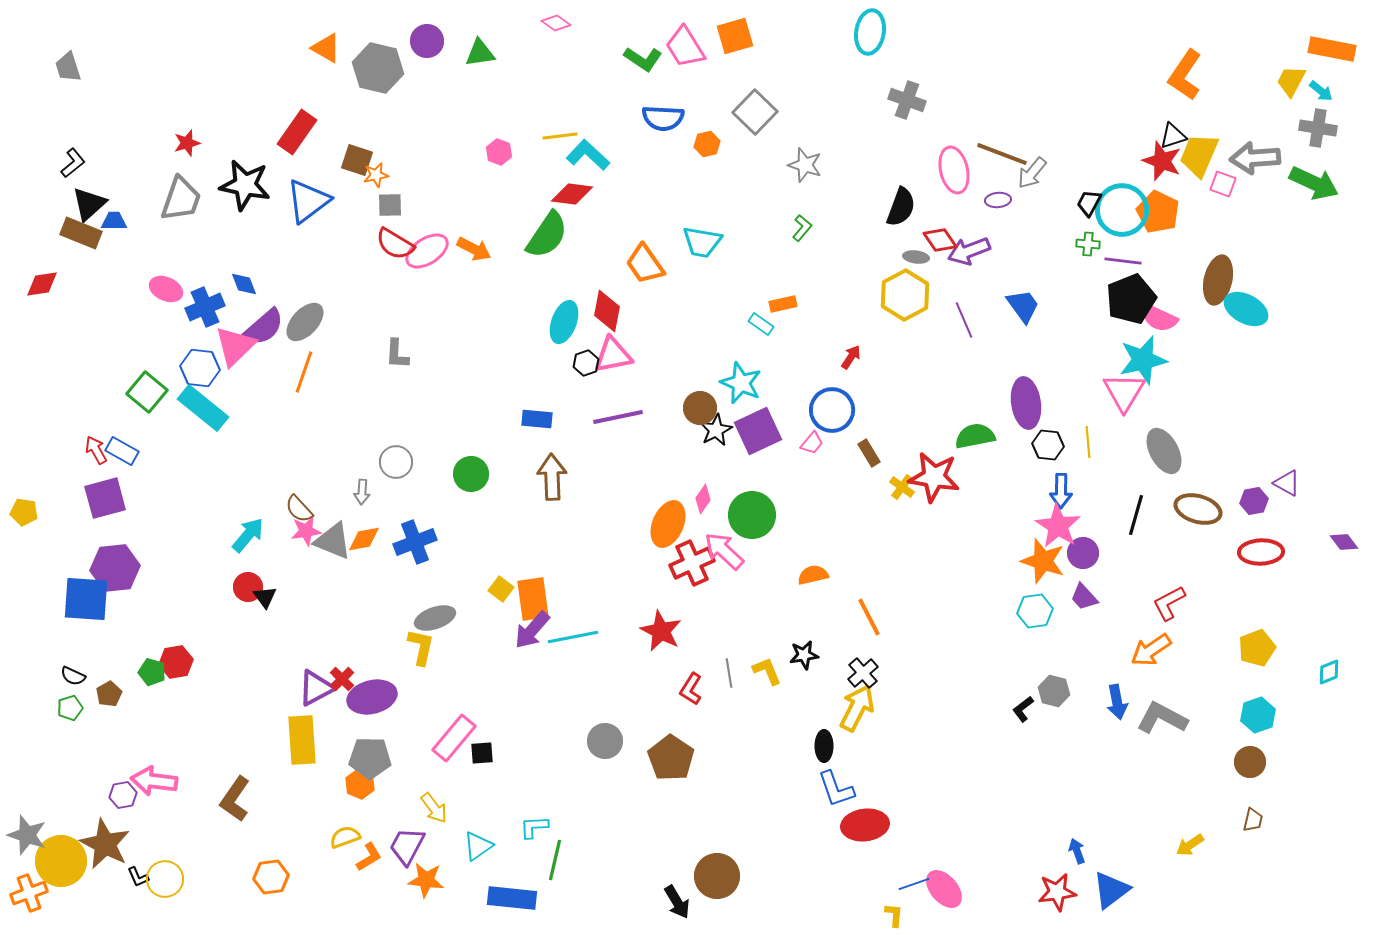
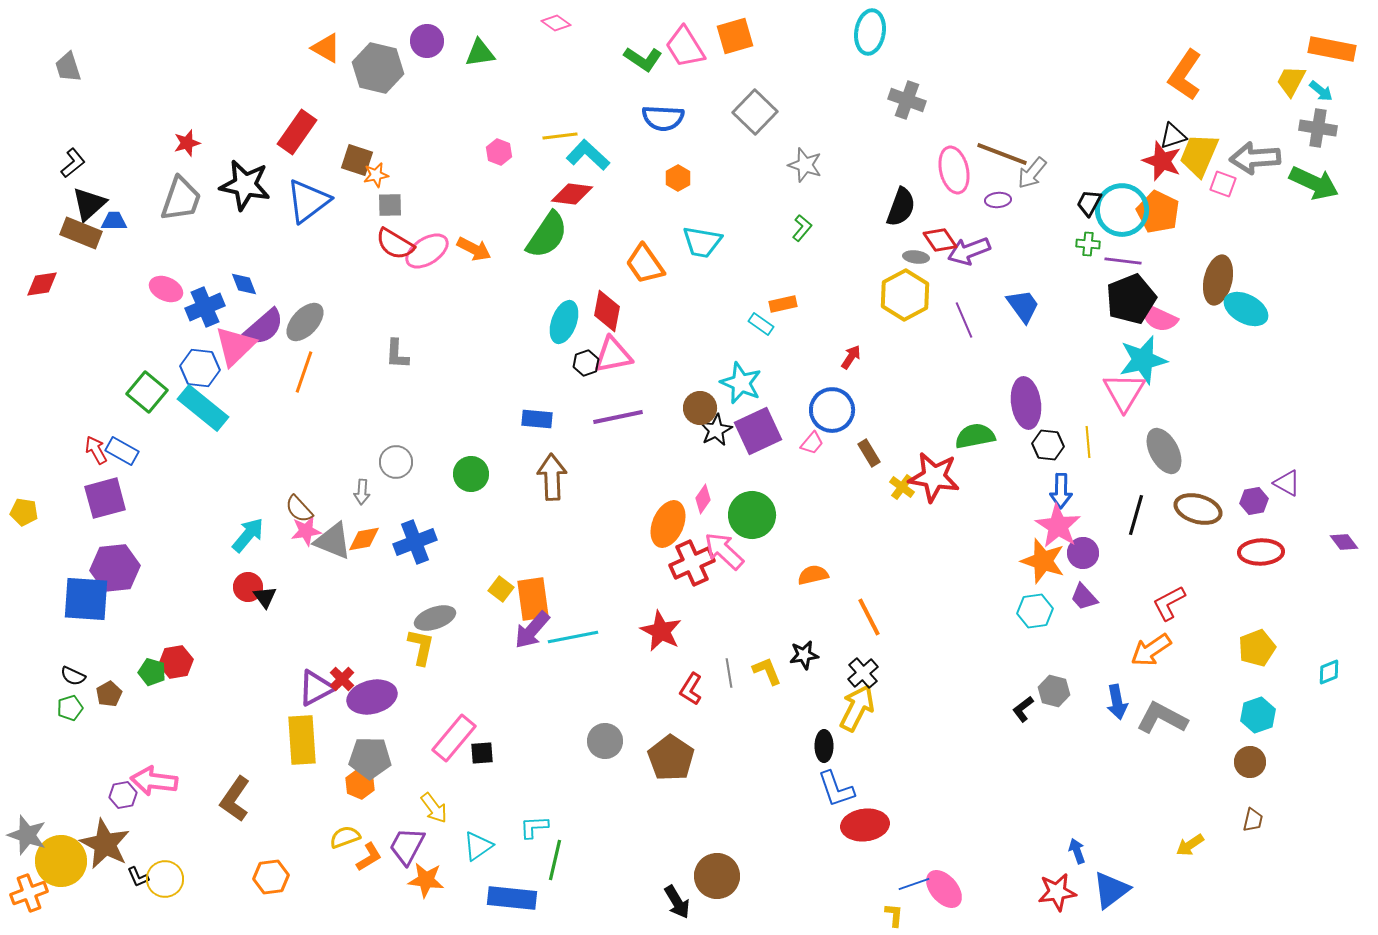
orange hexagon at (707, 144): moved 29 px left, 34 px down; rotated 15 degrees counterclockwise
